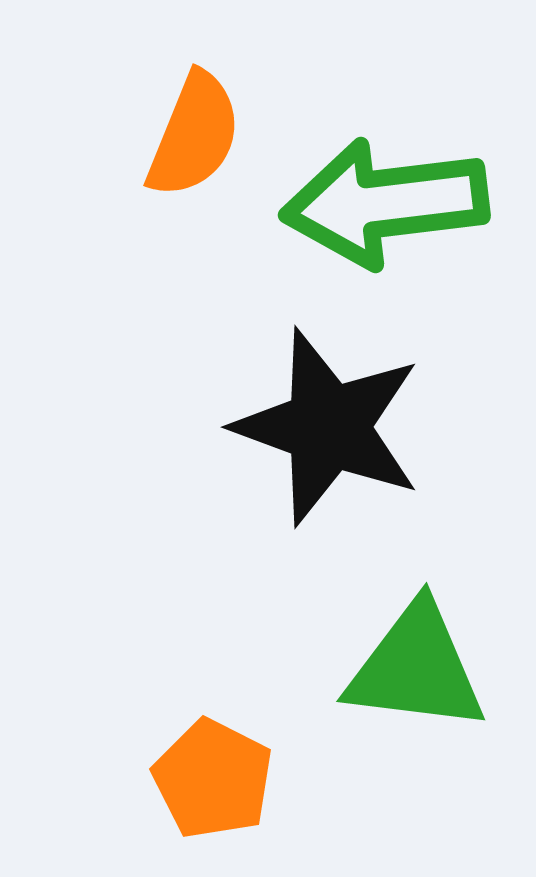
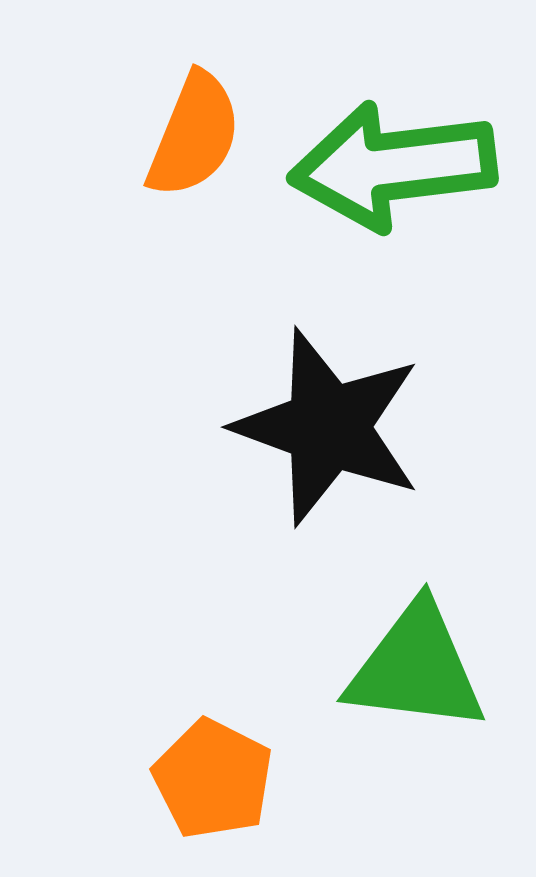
green arrow: moved 8 px right, 37 px up
